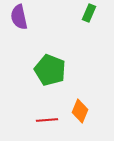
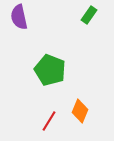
green rectangle: moved 2 px down; rotated 12 degrees clockwise
red line: moved 2 px right, 1 px down; rotated 55 degrees counterclockwise
